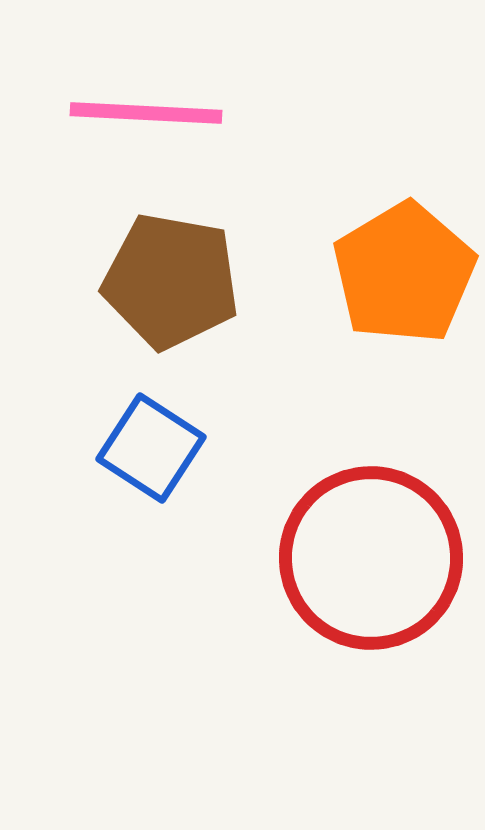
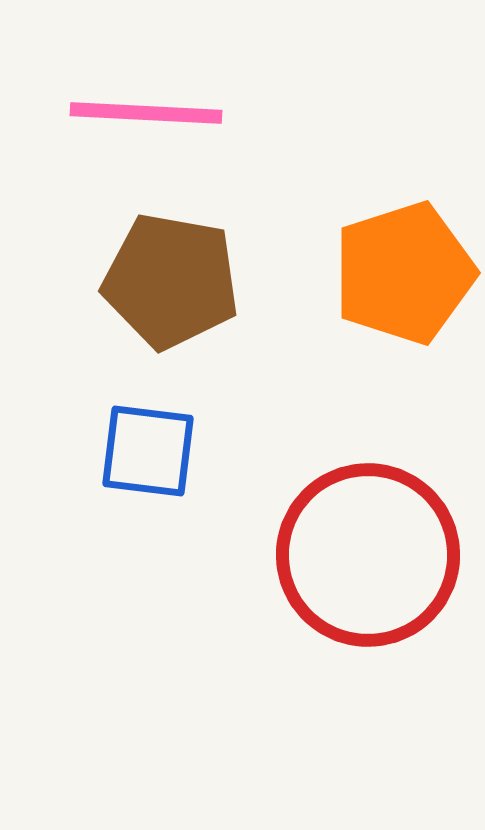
orange pentagon: rotated 13 degrees clockwise
blue square: moved 3 px left, 3 px down; rotated 26 degrees counterclockwise
red circle: moved 3 px left, 3 px up
